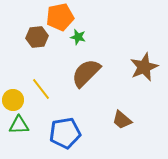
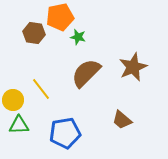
brown hexagon: moved 3 px left, 4 px up; rotated 15 degrees clockwise
brown star: moved 11 px left
